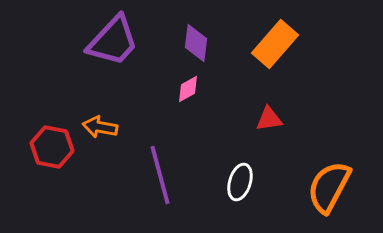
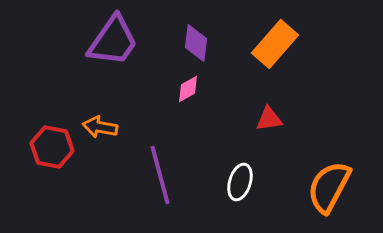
purple trapezoid: rotated 8 degrees counterclockwise
